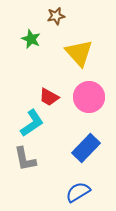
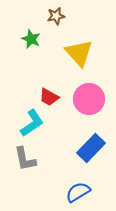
pink circle: moved 2 px down
blue rectangle: moved 5 px right
